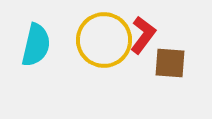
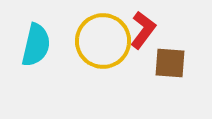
red L-shape: moved 5 px up
yellow circle: moved 1 px left, 1 px down
